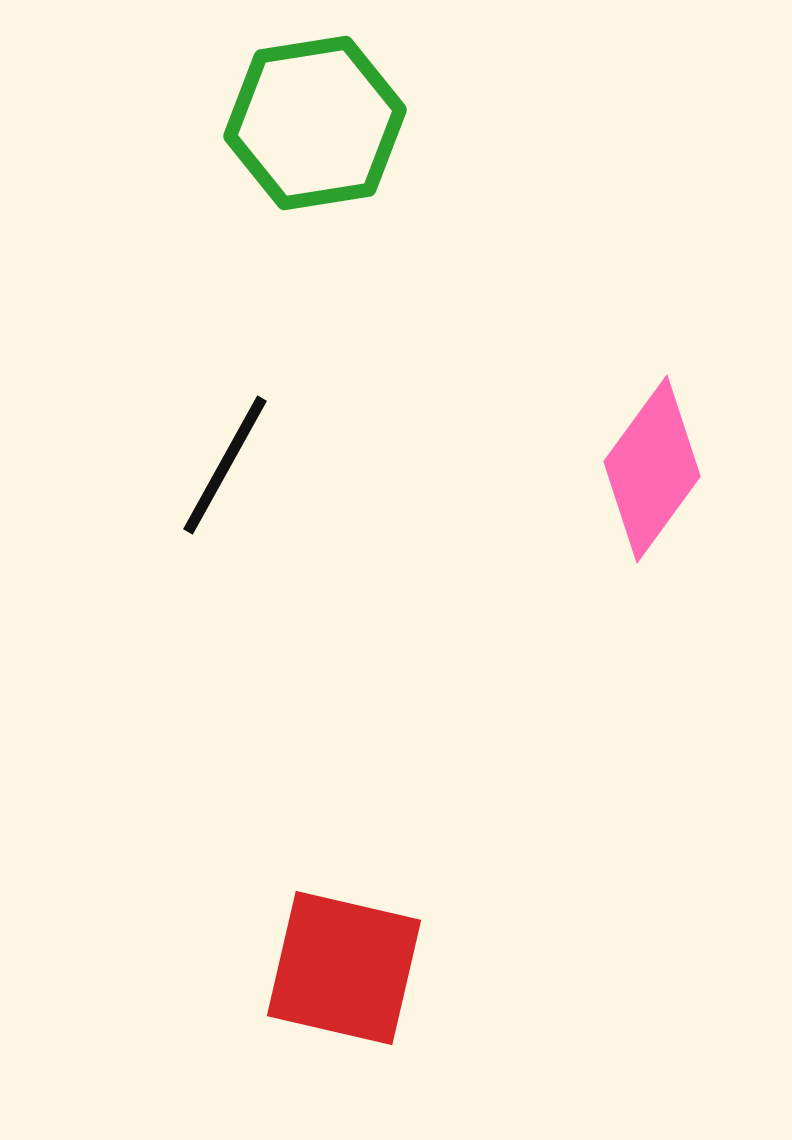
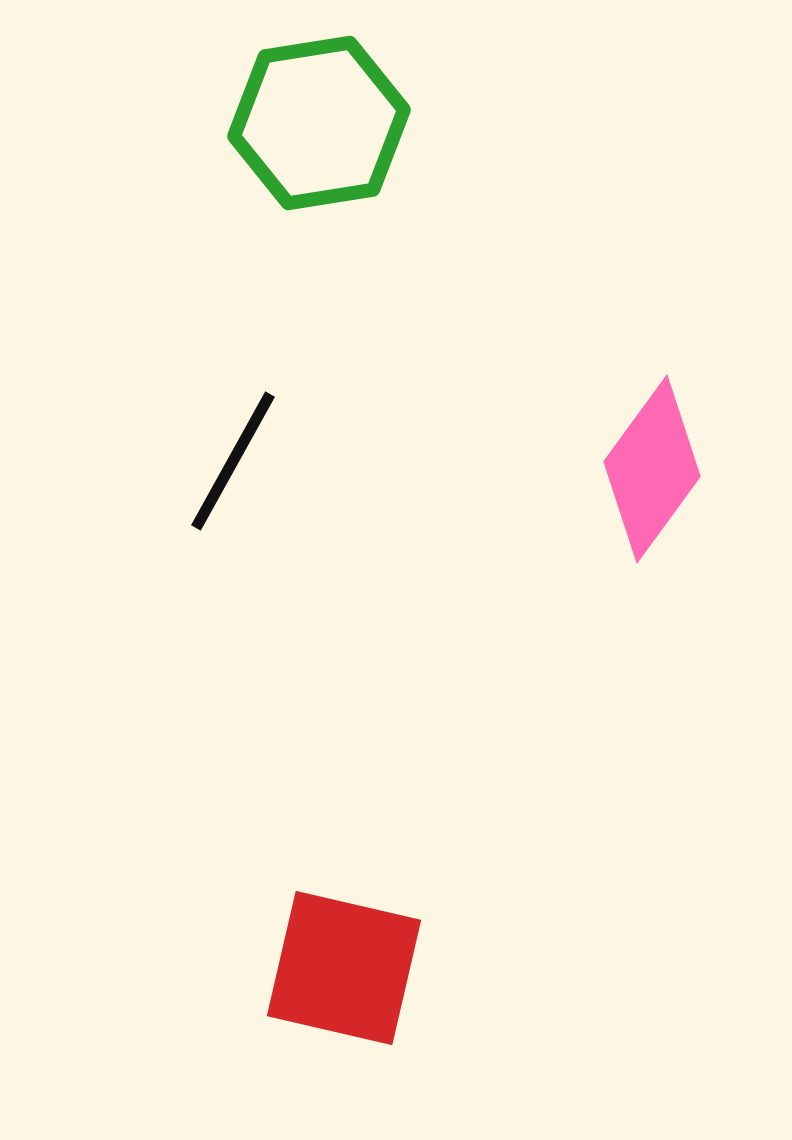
green hexagon: moved 4 px right
black line: moved 8 px right, 4 px up
